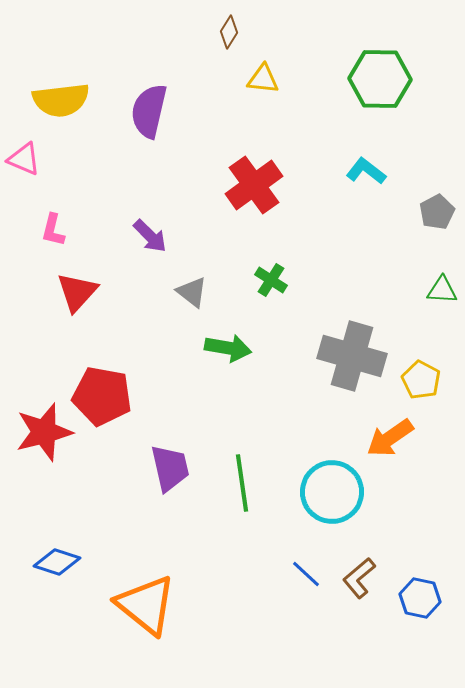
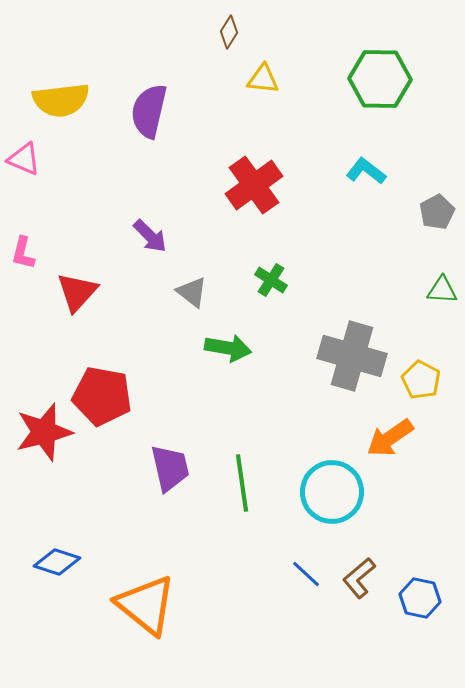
pink L-shape: moved 30 px left, 23 px down
